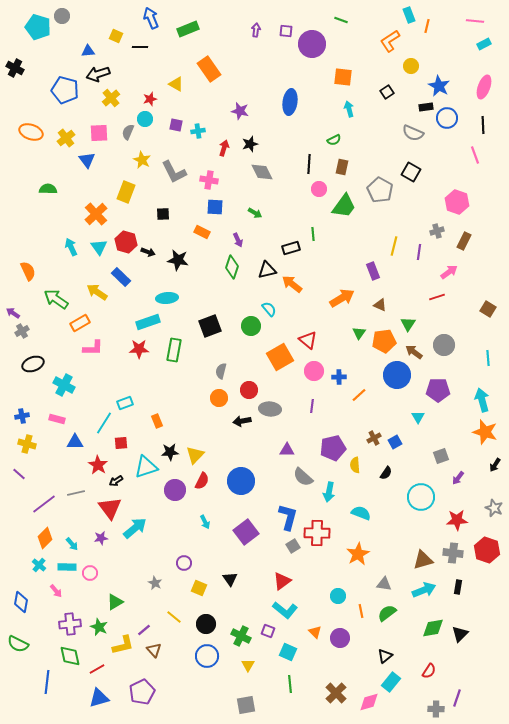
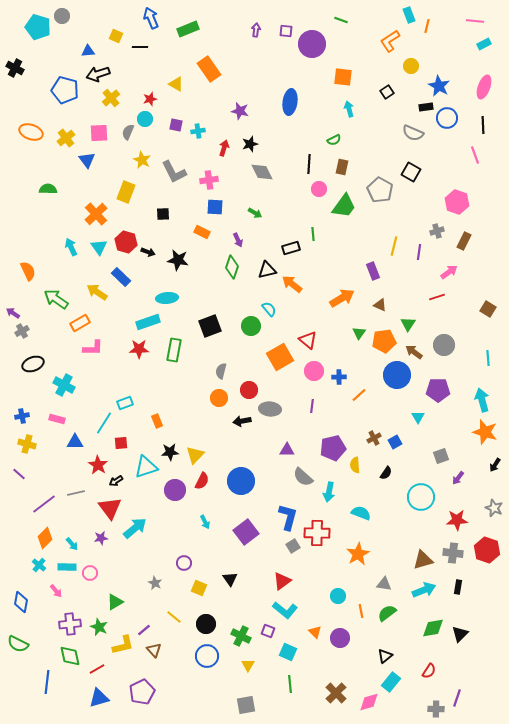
pink cross at (209, 180): rotated 18 degrees counterclockwise
